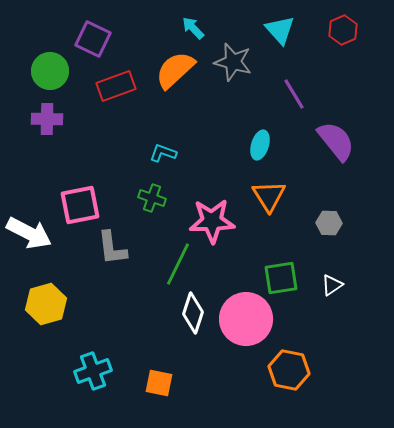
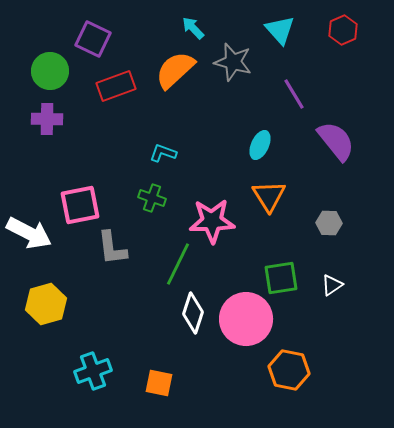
cyan ellipse: rotated 8 degrees clockwise
